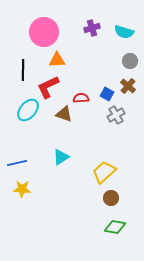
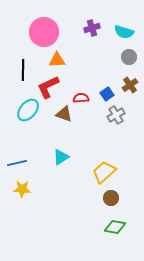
gray circle: moved 1 px left, 4 px up
brown cross: moved 2 px right, 1 px up; rotated 14 degrees clockwise
blue square: rotated 24 degrees clockwise
